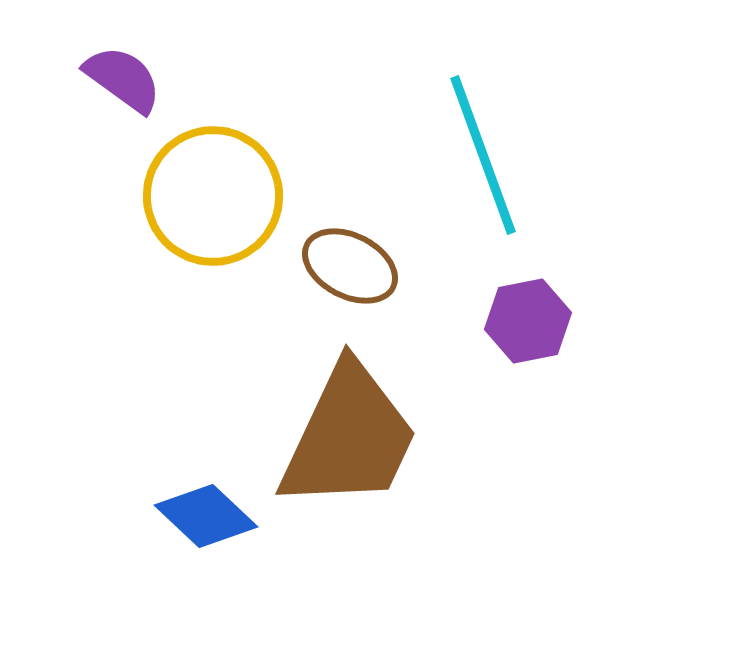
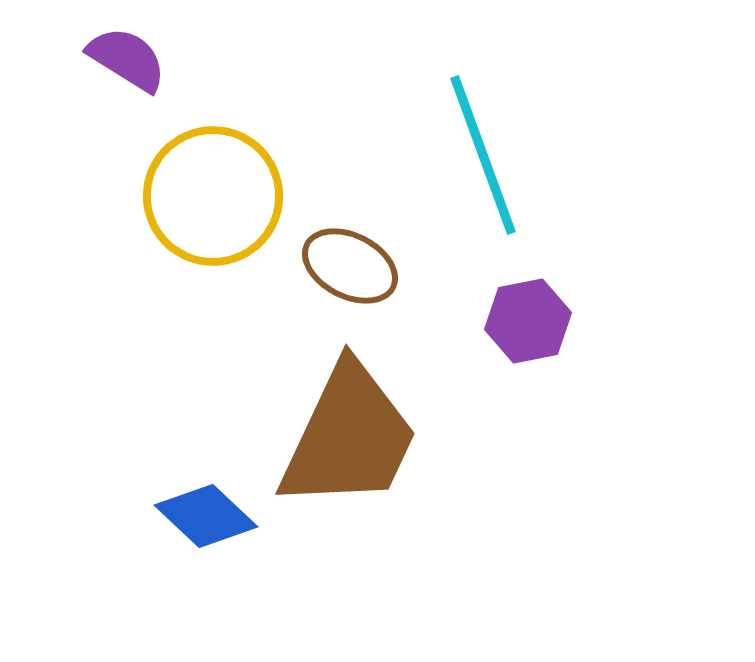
purple semicircle: moved 4 px right, 20 px up; rotated 4 degrees counterclockwise
